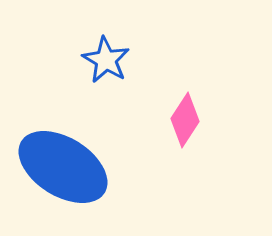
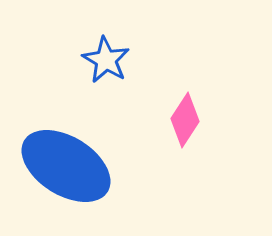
blue ellipse: moved 3 px right, 1 px up
